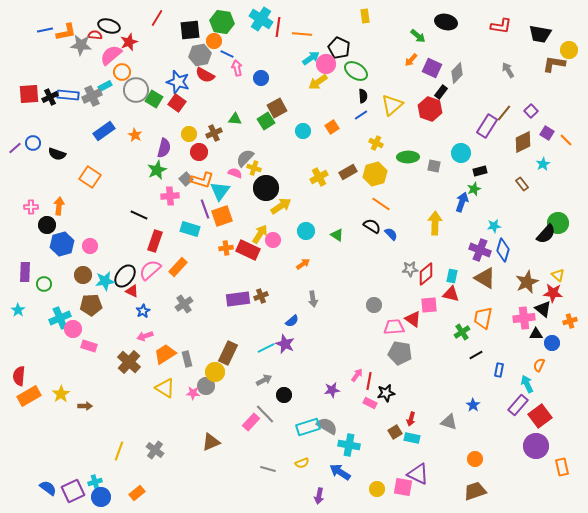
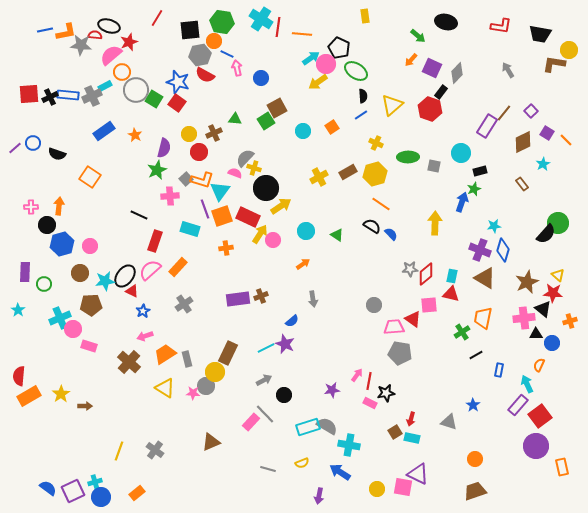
red rectangle at (248, 250): moved 33 px up
brown circle at (83, 275): moved 3 px left, 2 px up
